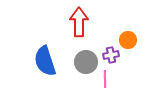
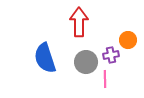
blue semicircle: moved 3 px up
